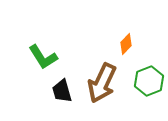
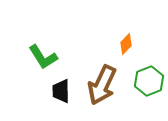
brown arrow: moved 2 px down
black trapezoid: moved 1 px left; rotated 15 degrees clockwise
